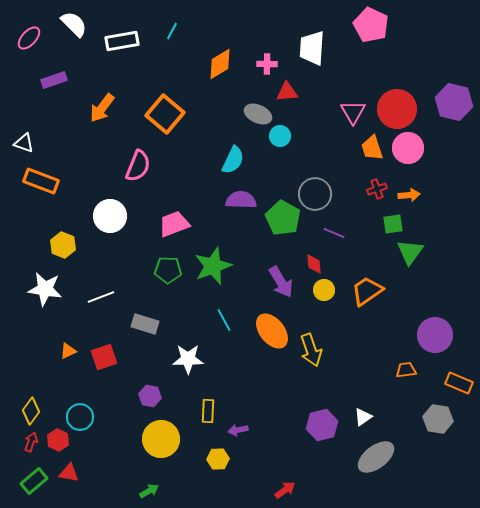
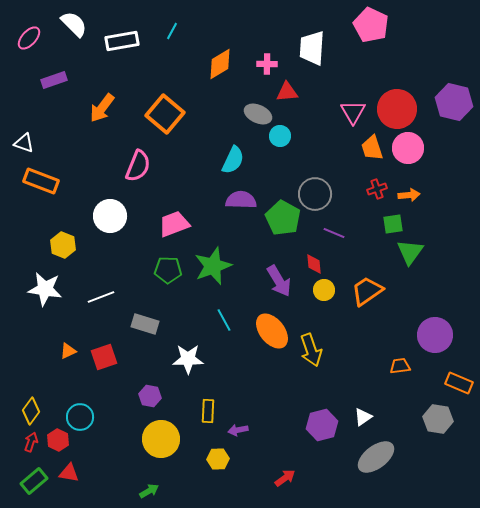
purple arrow at (281, 282): moved 2 px left, 1 px up
orange trapezoid at (406, 370): moved 6 px left, 4 px up
red arrow at (285, 490): moved 12 px up
